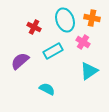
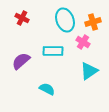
orange cross: moved 1 px right, 4 px down; rotated 28 degrees counterclockwise
red cross: moved 12 px left, 9 px up
cyan rectangle: rotated 30 degrees clockwise
purple semicircle: moved 1 px right
